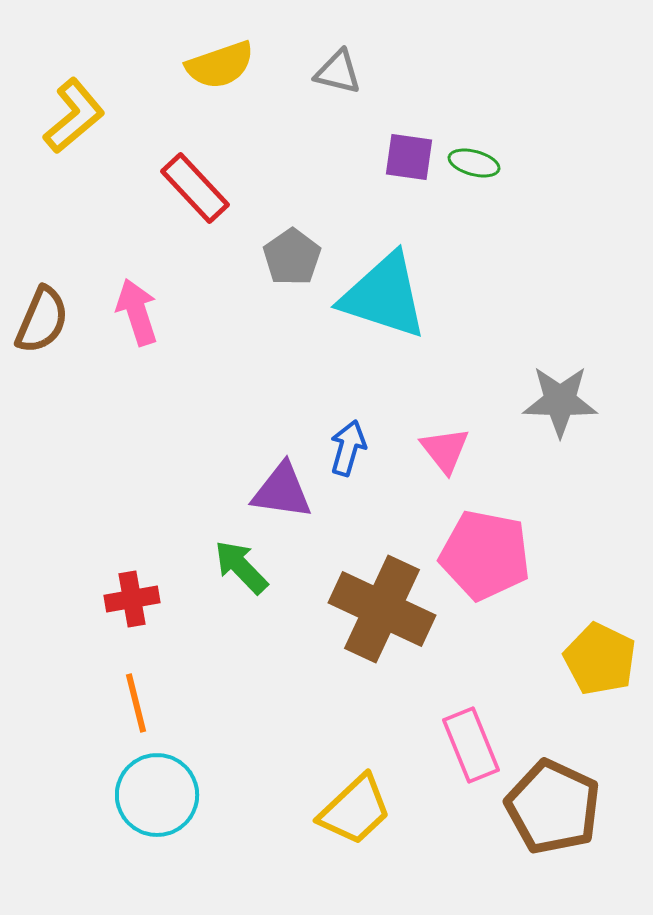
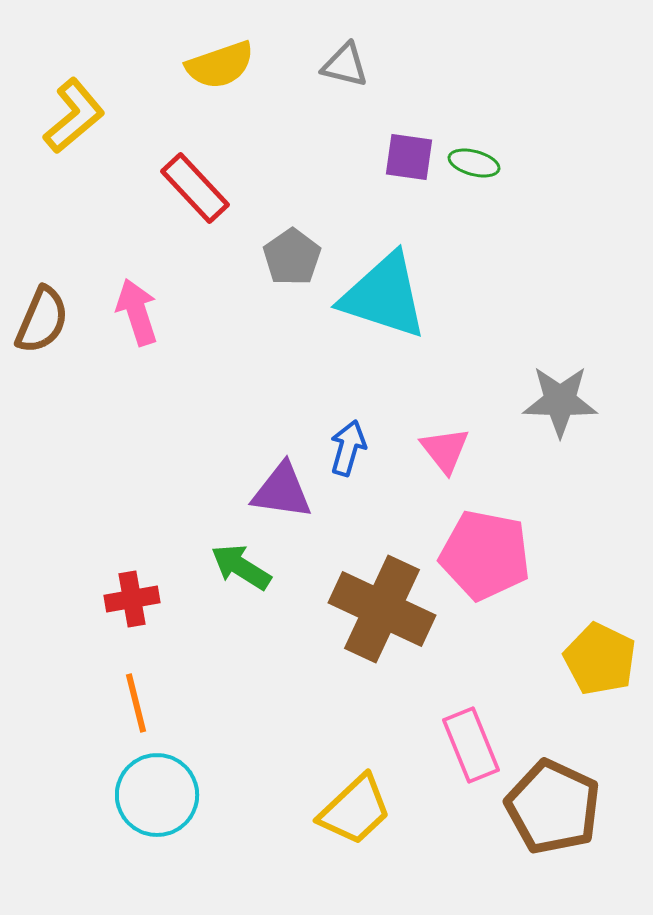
gray triangle: moved 7 px right, 7 px up
green arrow: rotated 14 degrees counterclockwise
